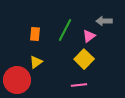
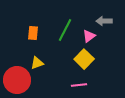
orange rectangle: moved 2 px left, 1 px up
yellow triangle: moved 1 px right, 1 px down; rotated 16 degrees clockwise
